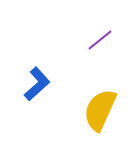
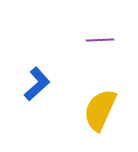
purple line: rotated 36 degrees clockwise
